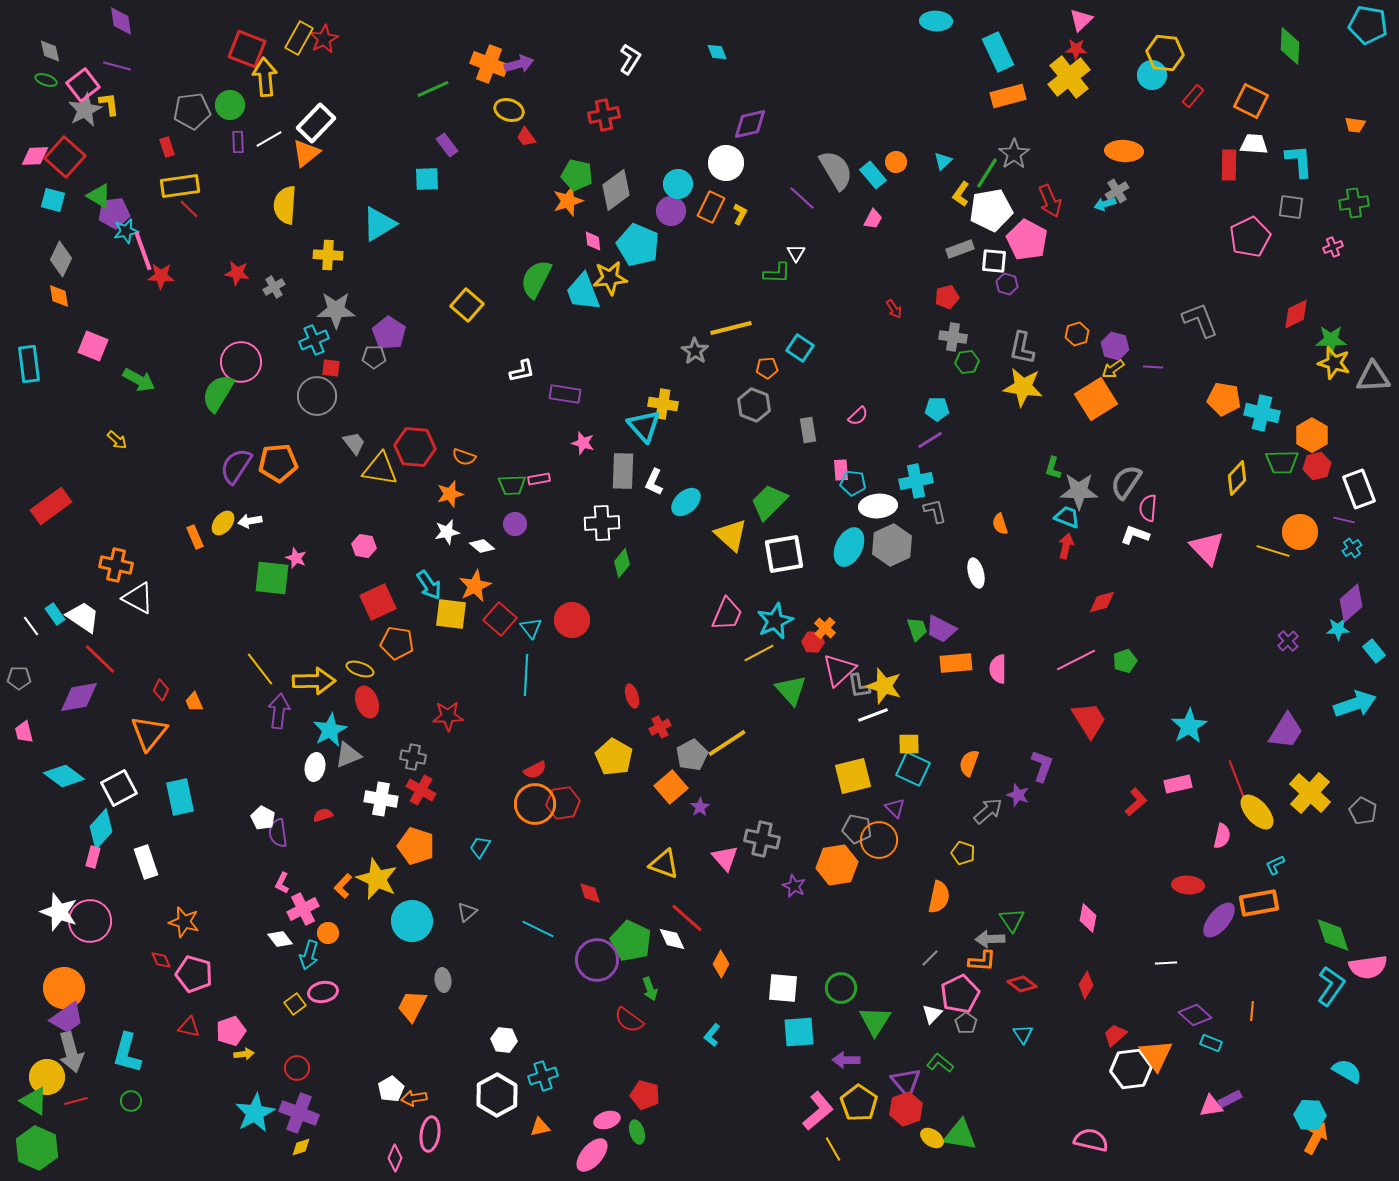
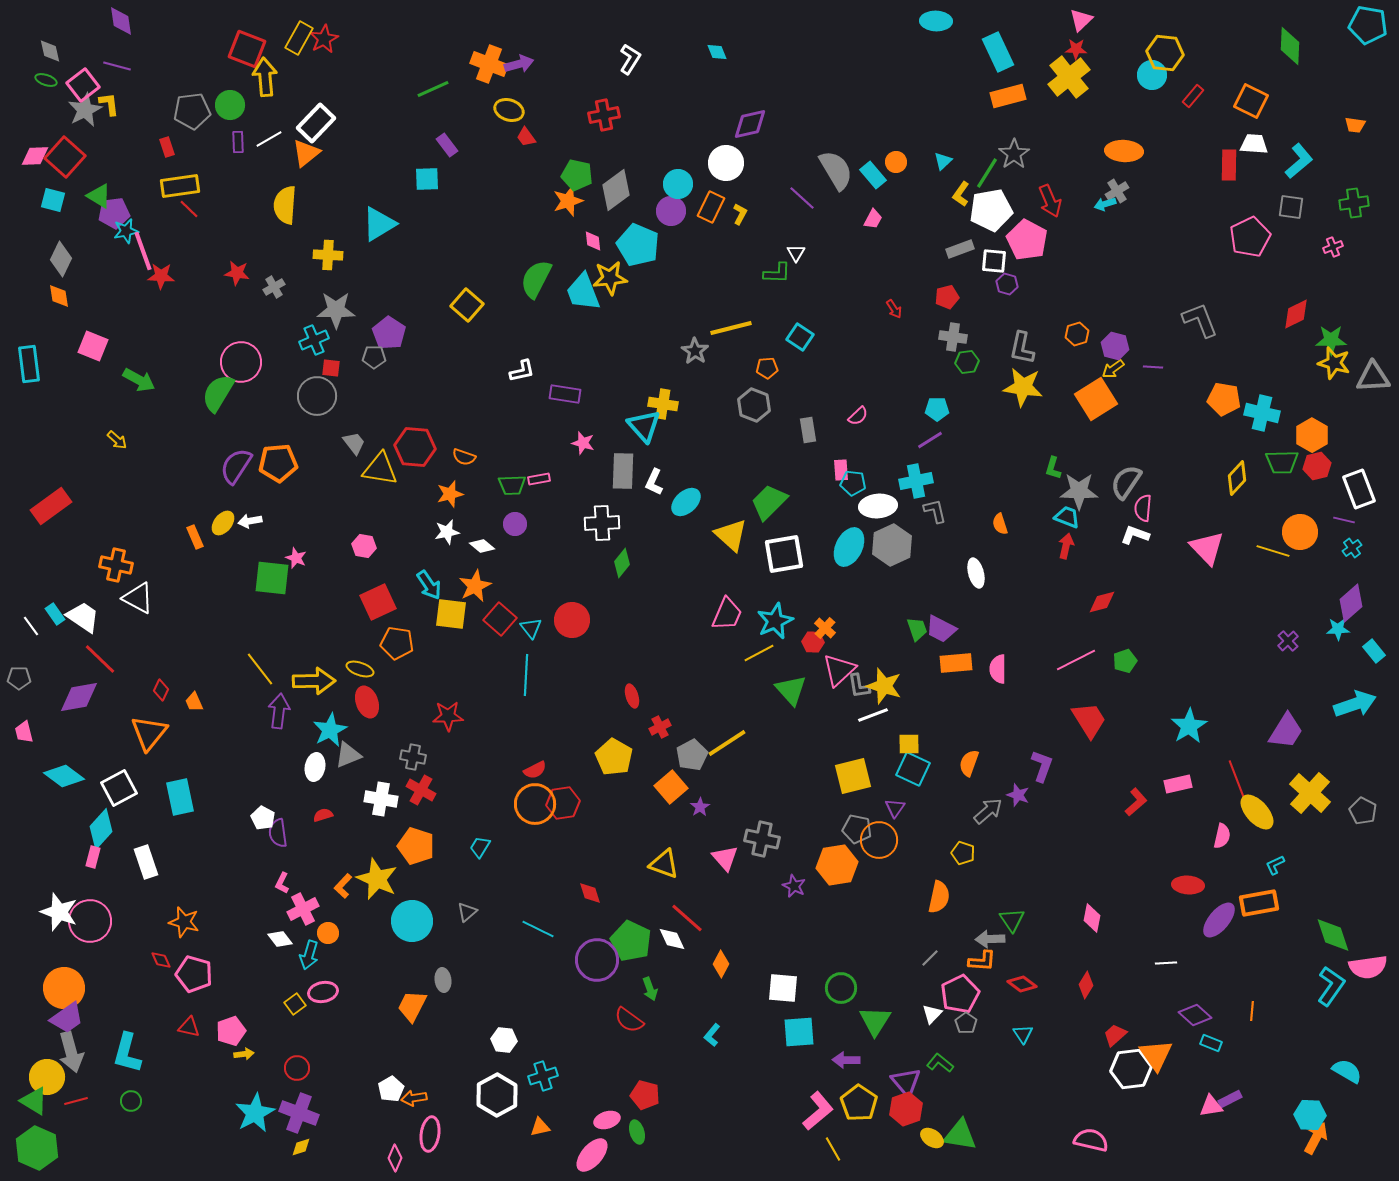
cyan L-shape at (1299, 161): rotated 54 degrees clockwise
cyan square at (800, 348): moved 11 px up
pink semicircle at (1148, 508): moved 5 px left
purple triangle at (895, 808): rotated 20 degrees clockwise
pink diamond at (1088, 918): moved 4 px right
